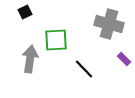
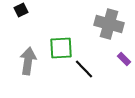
black square: moved 4 px left, 2 px up
green square: moved 5 px right, 8 px down
gray arrow: moved 2 px left, 2 px down
